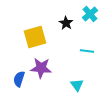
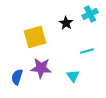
cyan cross: rotated 14 degrees clockwise
cyan line: rotated 24 degrees counterclockwise
blue semicircle: moved 2 px left, 2 px up
cyan triangle: moved 4 px left, 9 px up
